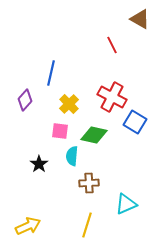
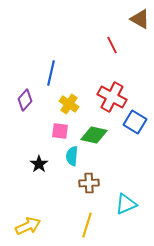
yellow cross: rotated 12 degrees counterclockwise
